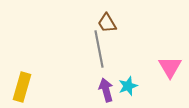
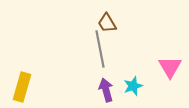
gray line: moved 1 px right
cyan star: moved 5 px right
